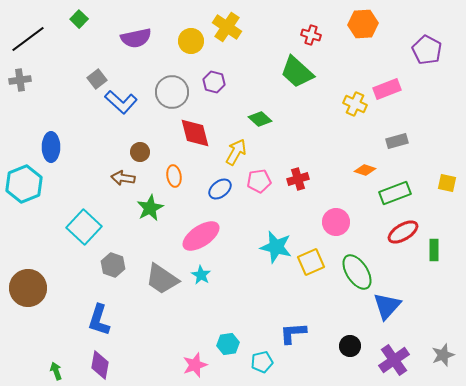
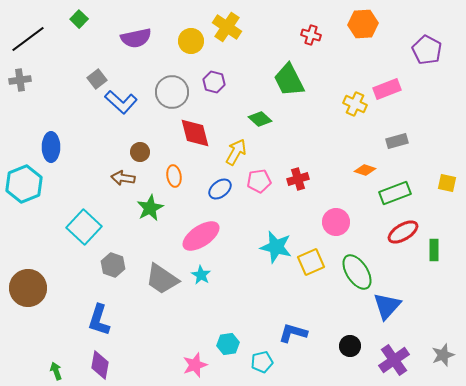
green trapezoid at (297, 72): moved 8 px left, 8 px down; rotated 21 degrees clockwise
blue L-shape at (293, 333): rotated 20 degrees clockwise
